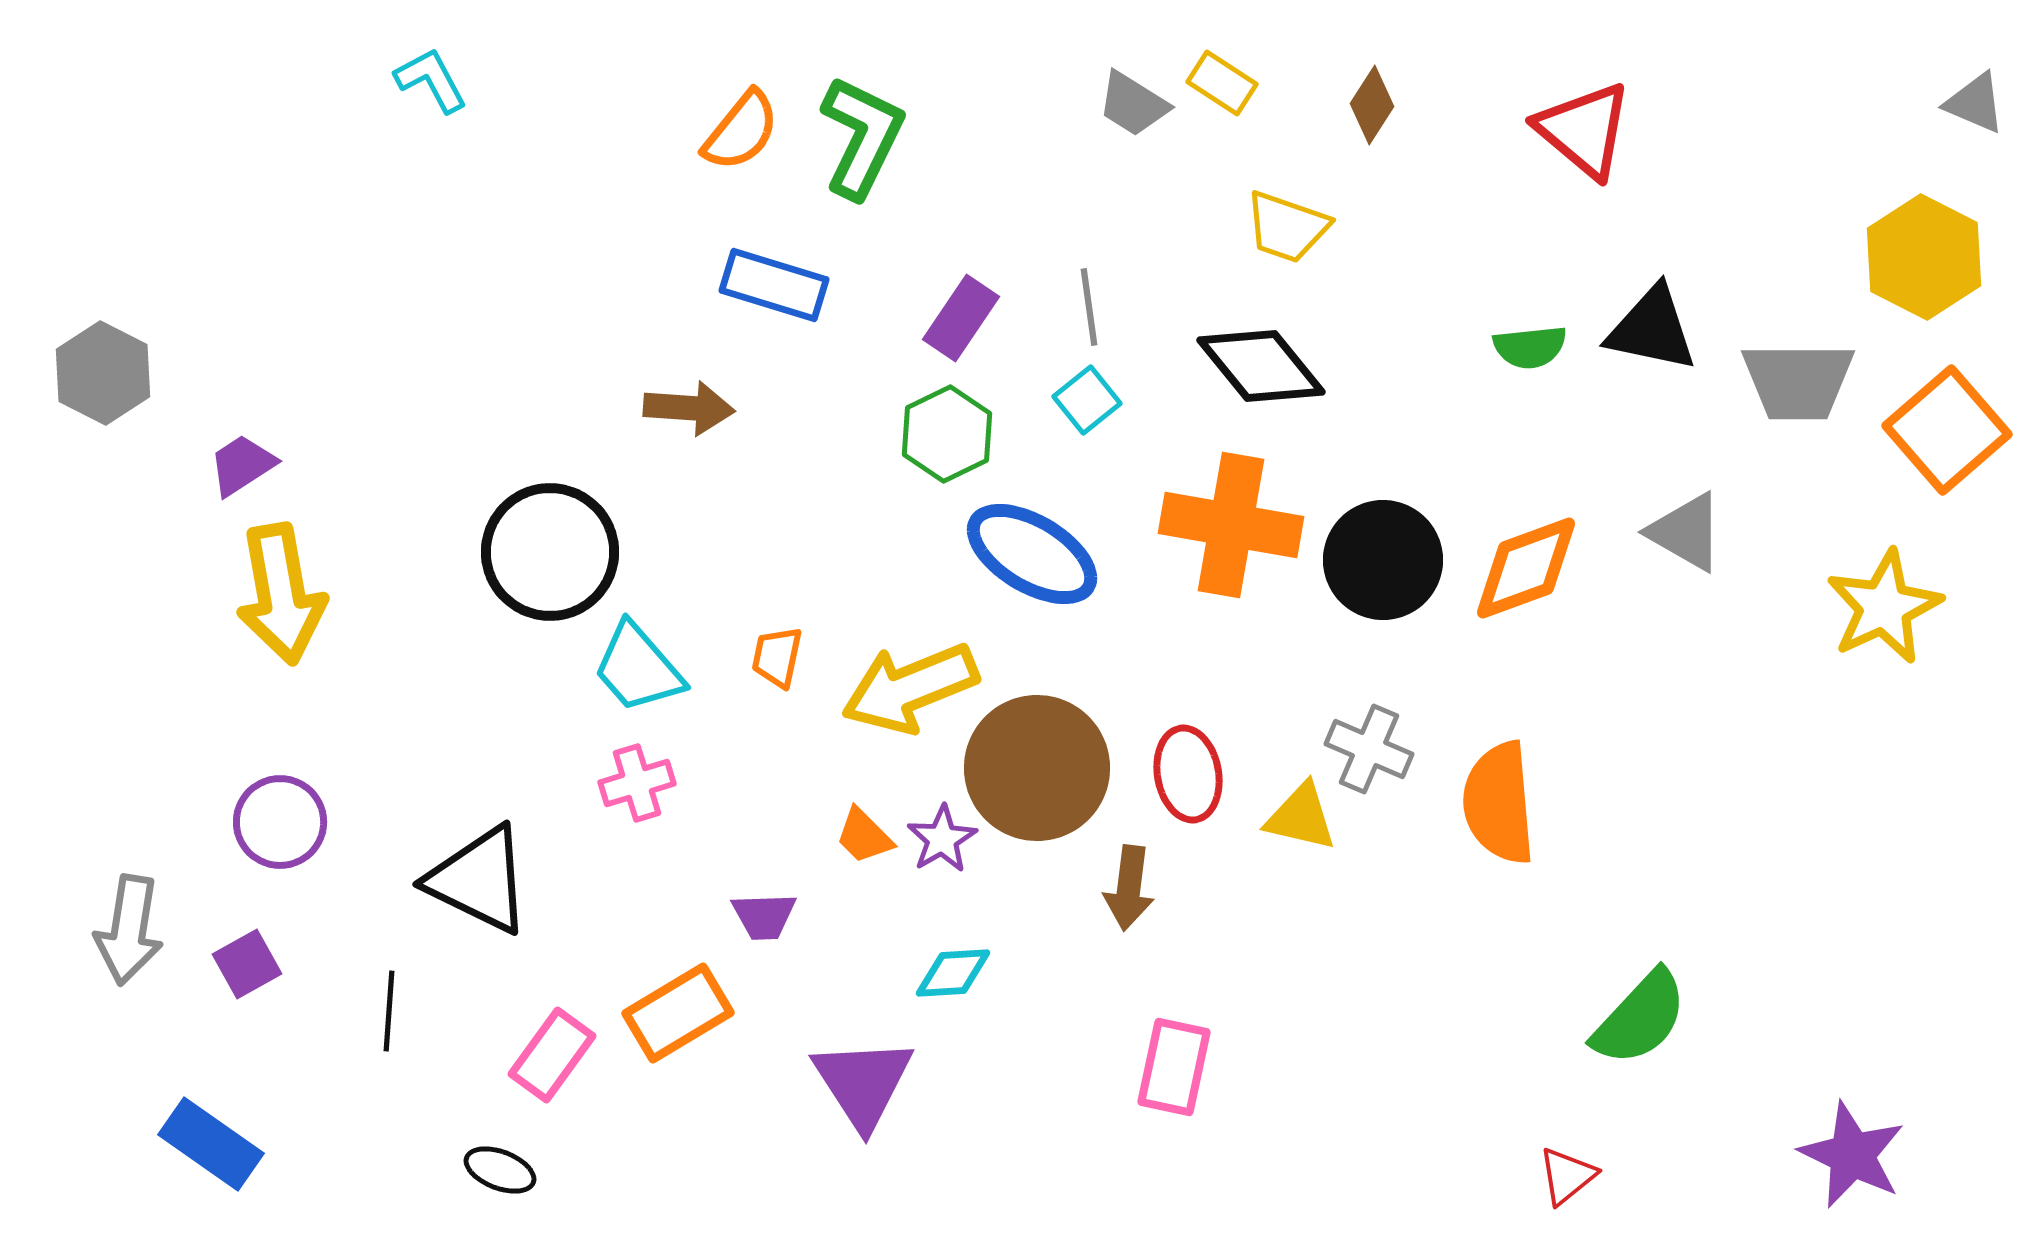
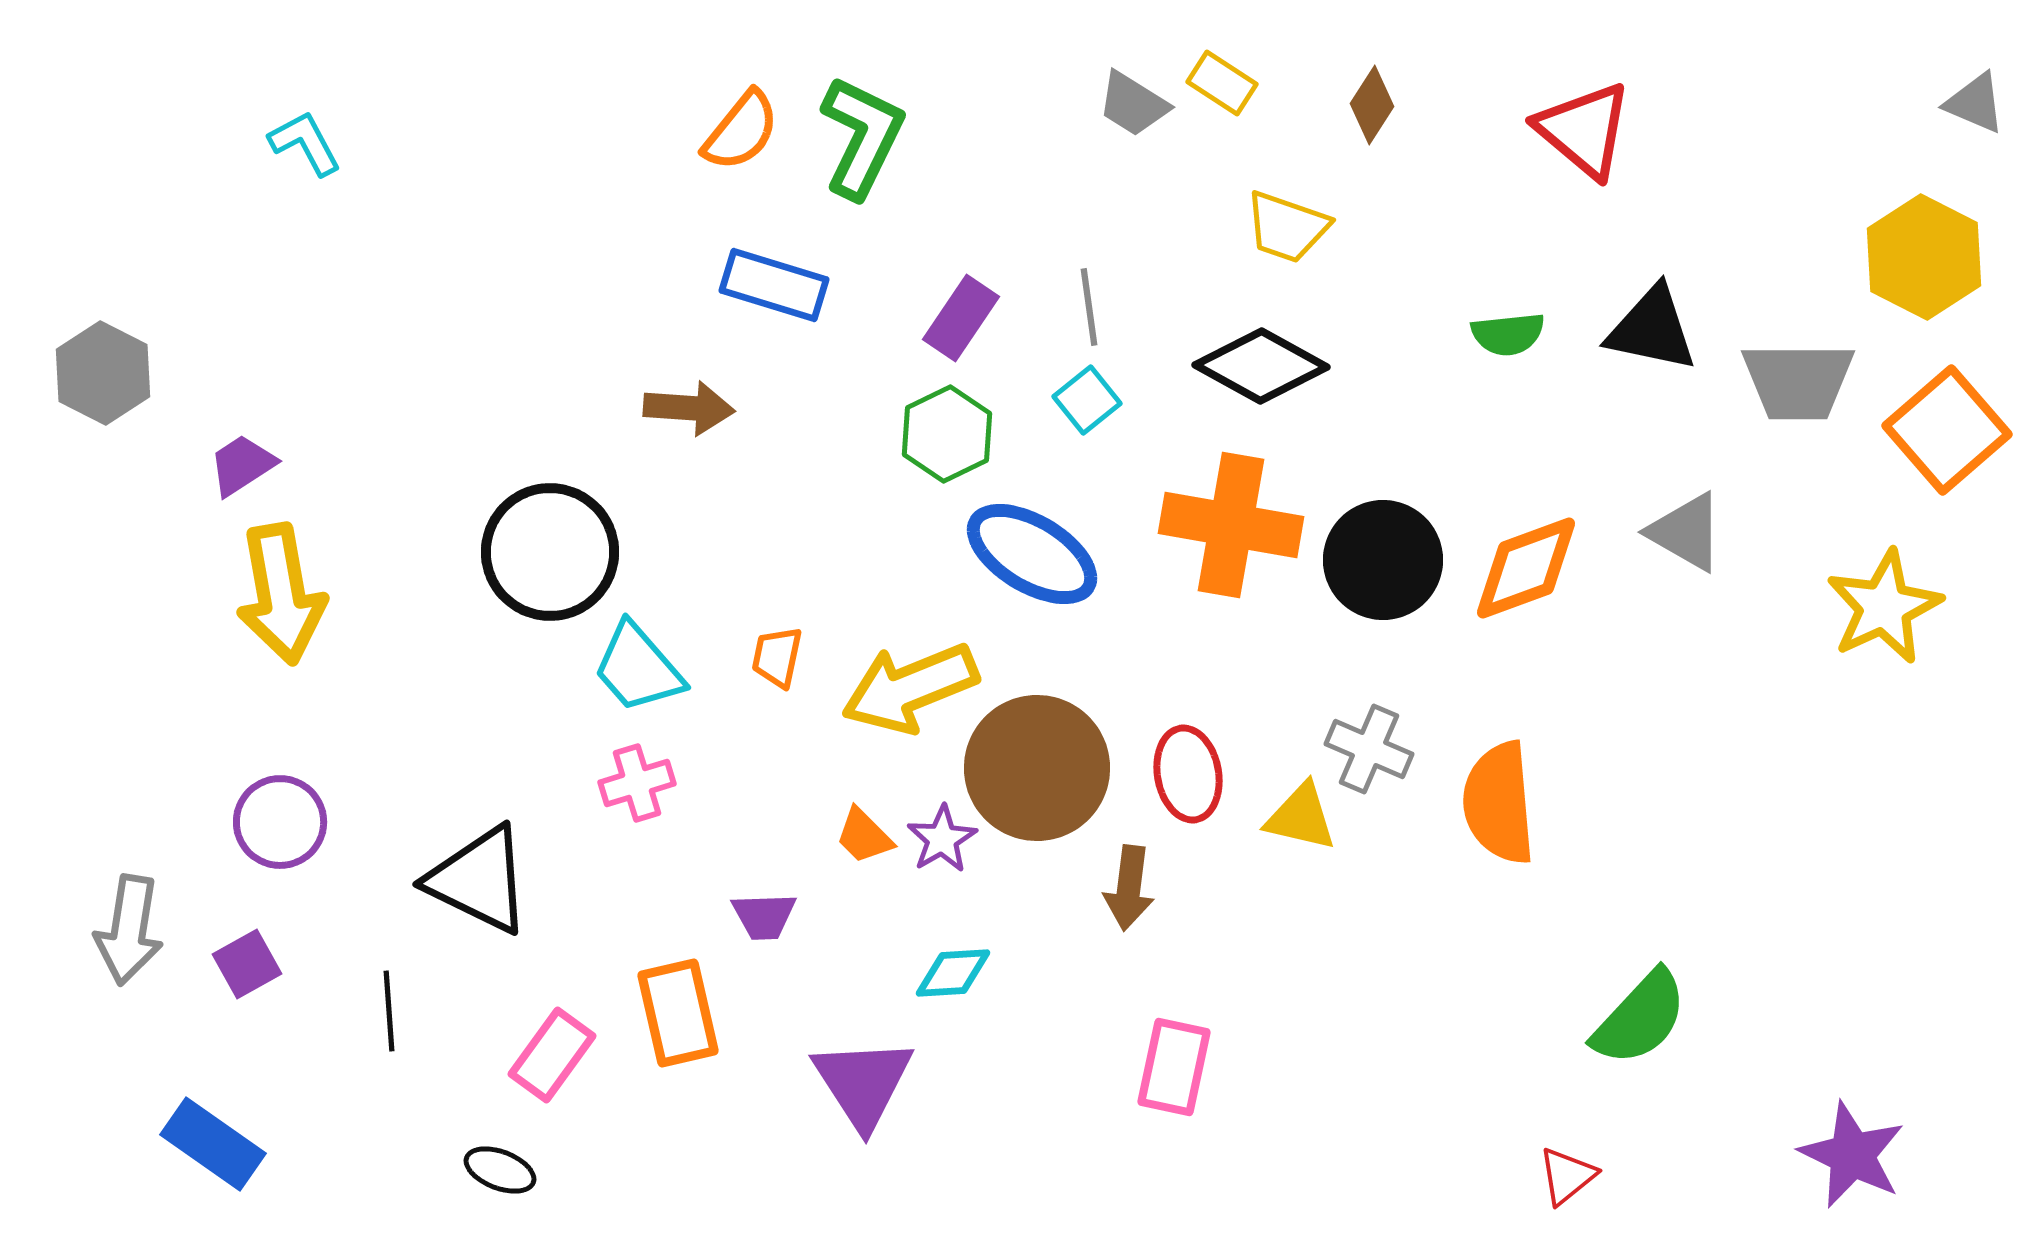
cyan L-shape at (431, 80): moved 126 px left, 63 px down
green semicircle at (1530, 347): moved 22 px left, 13 px up
black diamond at (1261, 366): rotated 22 degrees counterclockwise
black line at (389, 1011): rotated 8 degrees counterclockwise
orange rectangle at (678, 1013): rotated 72 degrees counterclockwise
blue rectangle at (211, 1144): moved 2 px right
